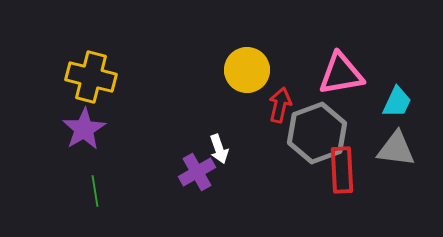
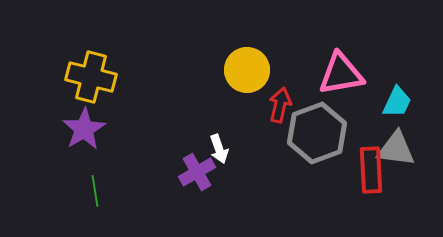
red rectangle: moved 29 px right
